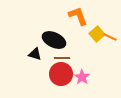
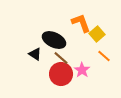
orange L-shape: moved 3 px right, 7 px down
orange line: moved 6 px left, 19 px down; rotated 16 degrees clockwise
black triangle: rotated 16 degrees clockwise
brown line: moved 1 px left; rotated 42 degrees clockwise
pink star: moved 7 px up
